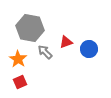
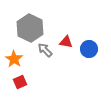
gray hexagon: rotated 16 degrees clockwise
red triangle: rotated 32 degrees clockwise
gray arrow: moved 2 px up
orange star: moved 4 px left
